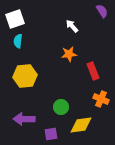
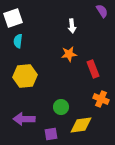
white square: moved 2 px left, 1 px up
white arrow: rotated 144 degrees counterclockwise
red rectangle: moved 2 px up
